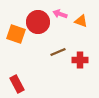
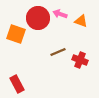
red circle: moved 4 px up
red cross: rotated 21 degrees clockwise
